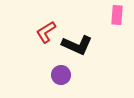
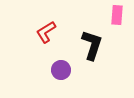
black L-shape: moved 15 px right; rotated 96 degrees counterclockwise
purple circle: moved 5 px up
